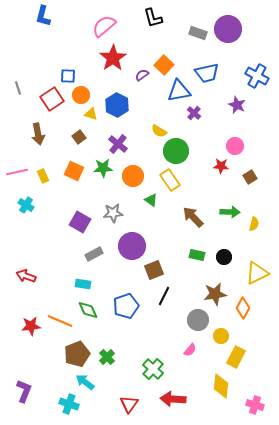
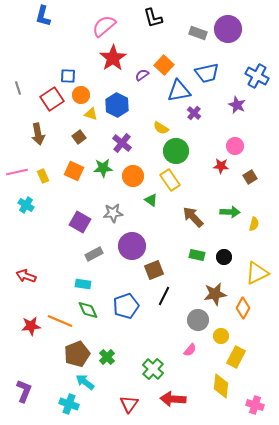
yellow semicircle at (159, 131): moved 2 px right, 3 px up
purple cross at (118, 144): moved 4 px right, 1 px up
